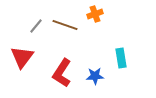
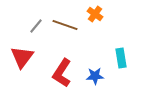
orange cross: rotated 35 degrees counterclockwise
